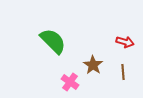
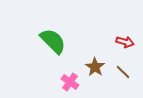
brown star: moved 2 px right, 2 px down
brown line: rotated 42 degrees counterclockwise
